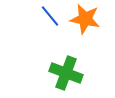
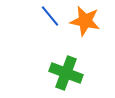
orange star: moved 2 px down
